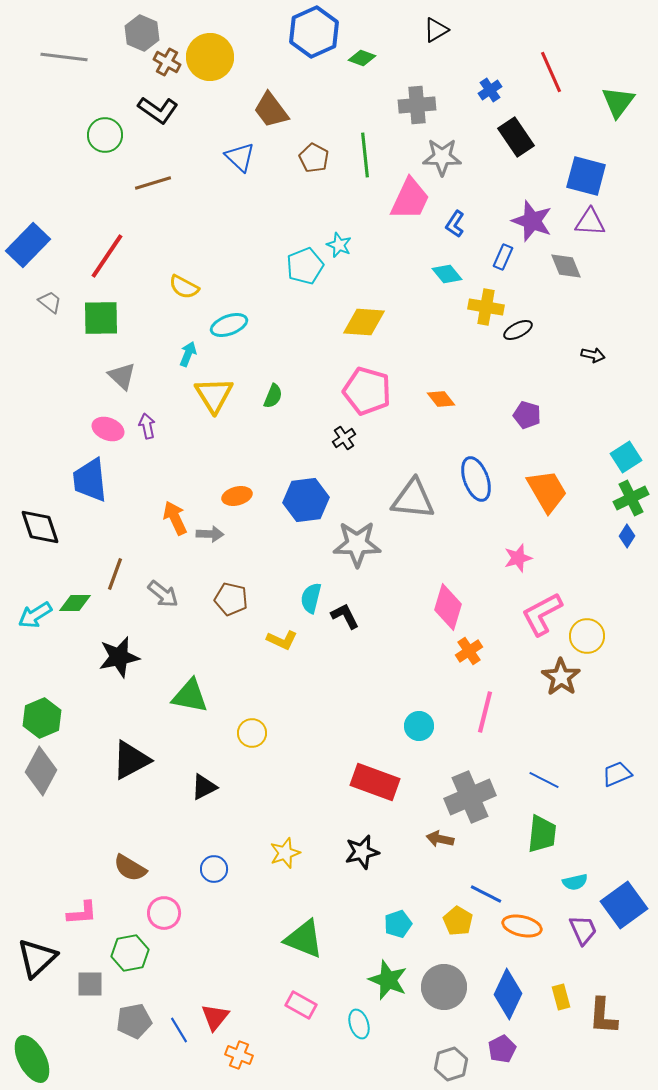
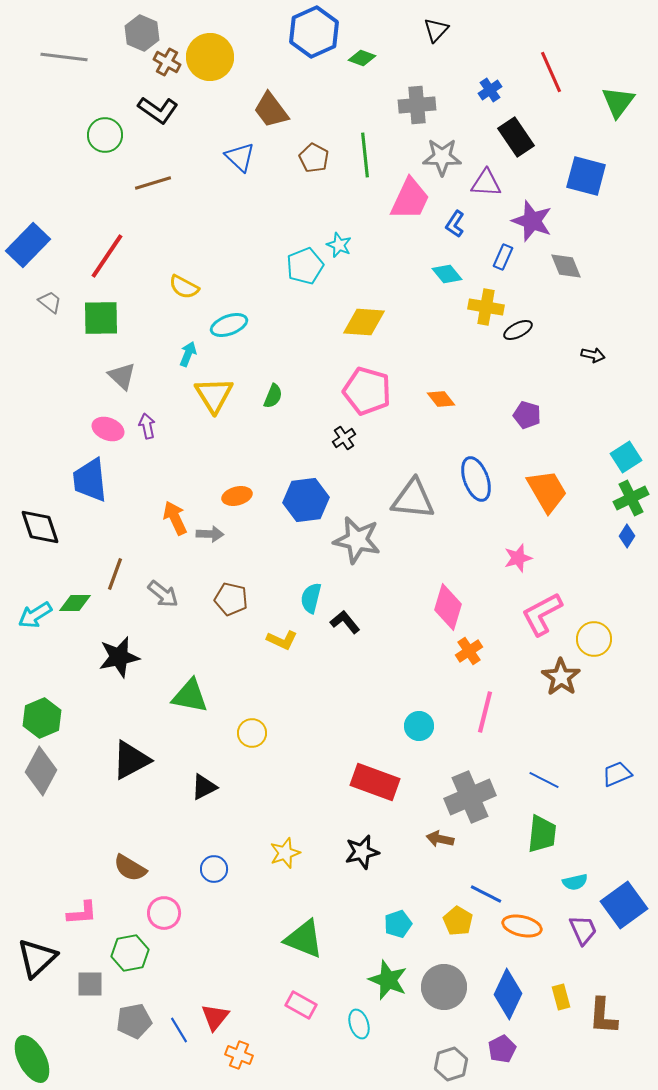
black triangle at (436, 30): rotated 16 degrees counterclockwise
purple triangle at (590, 222): moved 104 px left, 39 px up
gray star at (357, 544): moved 4 px up; rotated 12 degrees clockwise
black L-shape at (345, 616): moved 6 px down; rotated 12 degrees counterclockwise
yellow circle at (587, 636): moved 7 px right, 3 px down
